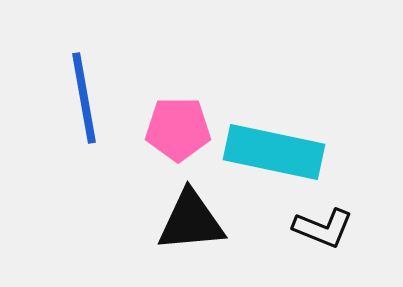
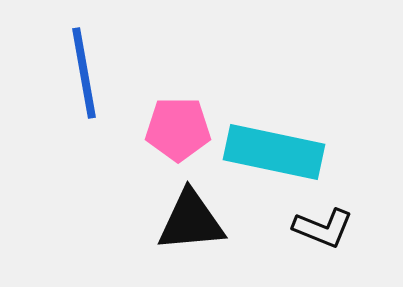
blue line: moved 25 px up
